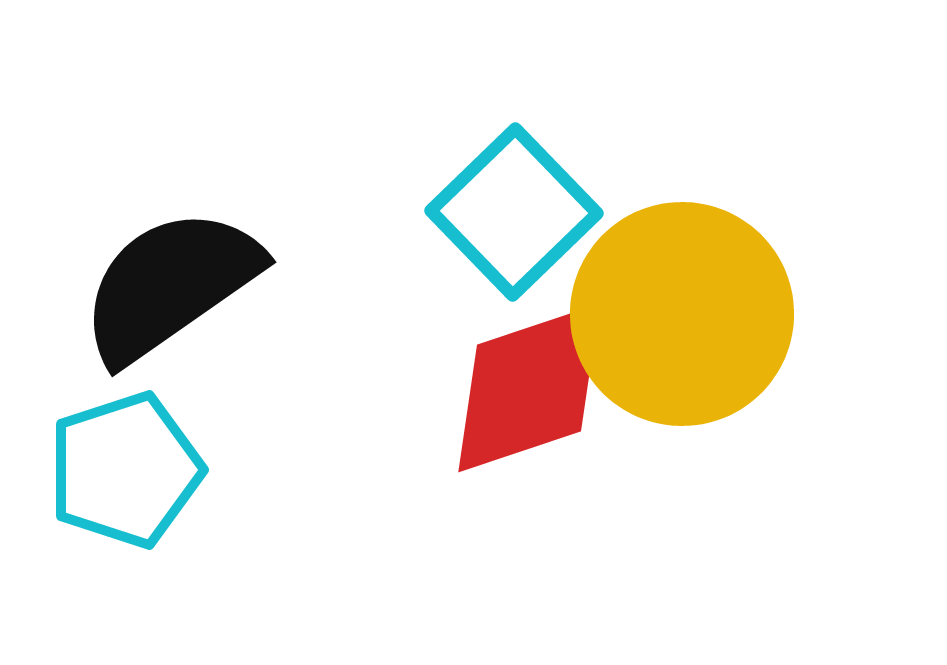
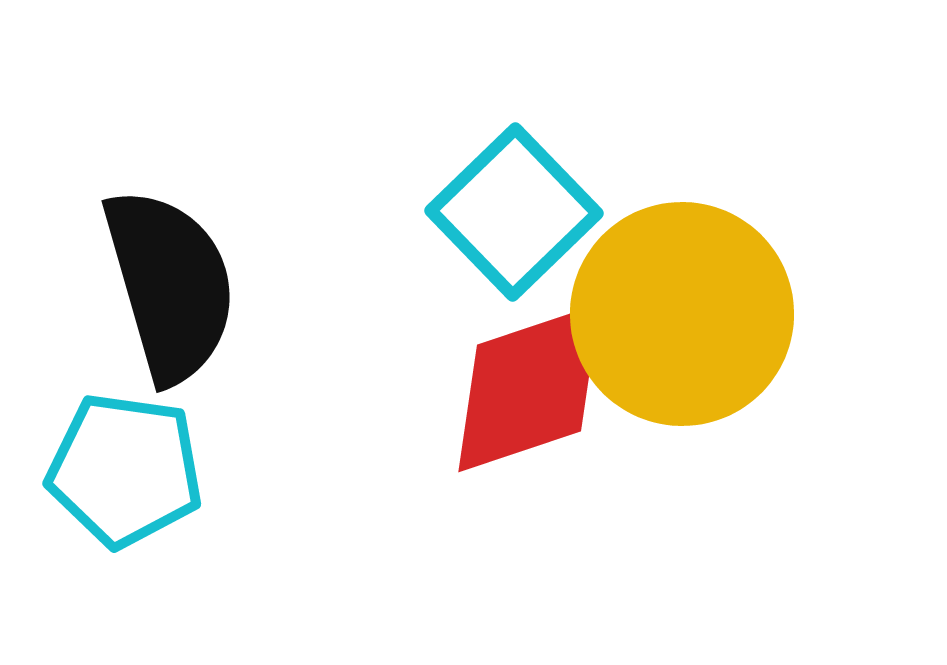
black semicircle: rotated 109 degrees clockwise
cyan pentagon: rotated 26 degrees clockwise
